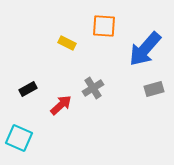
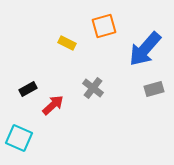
orange square: rotated 20 degrees counterclockwise
gray cross: rotated 20 degrees counterclockwise
red arrow: moved 8 px left
